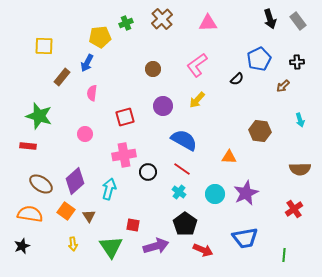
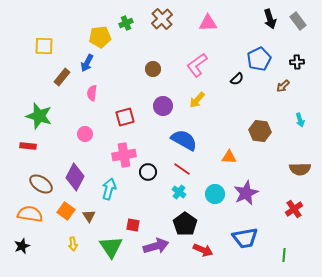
purple diamond at (75, 181): moved 4 px up; rotated 20 degrees counterclockwise
